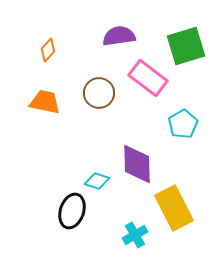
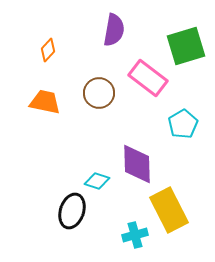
purple semicircle: moved 5 px left, 6 px up; rotated 108 degrees clockwise
yellow rectangle: moved 5 px left, 2 px down
cyan cross: rotated 15 degrees clockwise
